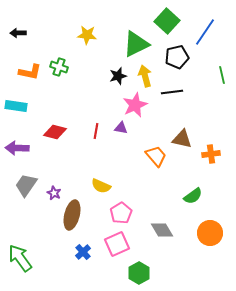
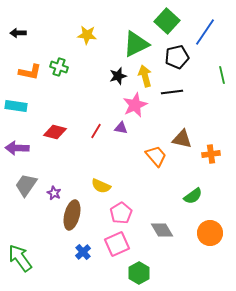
red line: rotated 21 degrees clockwise
